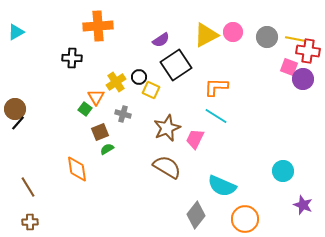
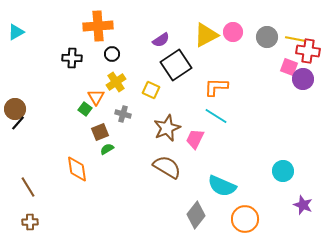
black circle: moved 27 px left, 23 px up
